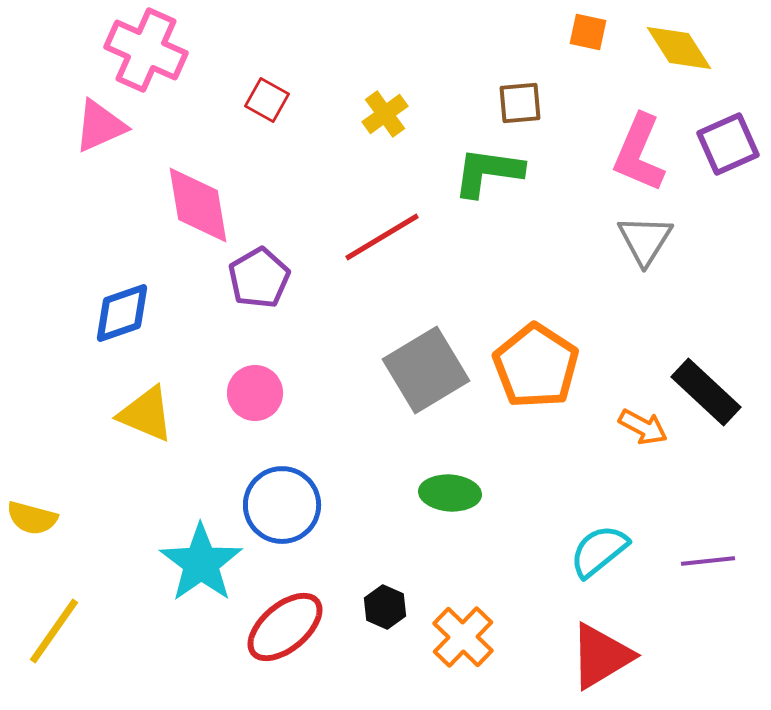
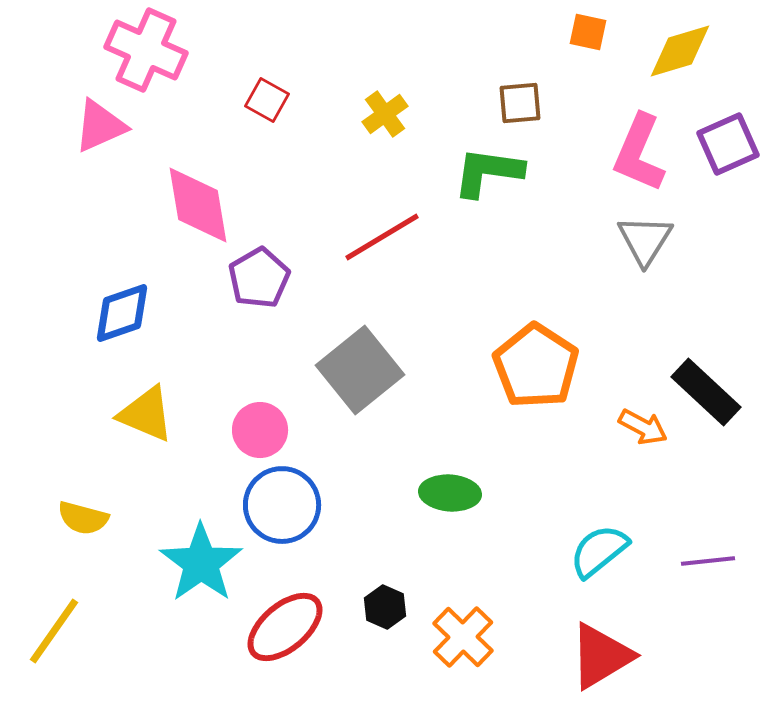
yellow diamond: moved 1 px right, 3 px down; rotated 74 degrees counterclockwise
gray square: moved 66 px left; rotated 8 degrees counterclockwise
pink circle: moved 5 px right, 37 px down
yellow semicircle: moved 51 px right
